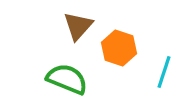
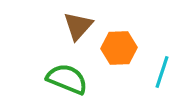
orange hexagon: rotated 20 degrees counterclockwise
cyan line: moved 2 px left
